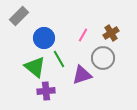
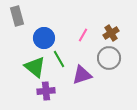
gray rectangle: moved 2 px left; rotated 60 degrees counterclockwise
gray circle: moved 6 px right
